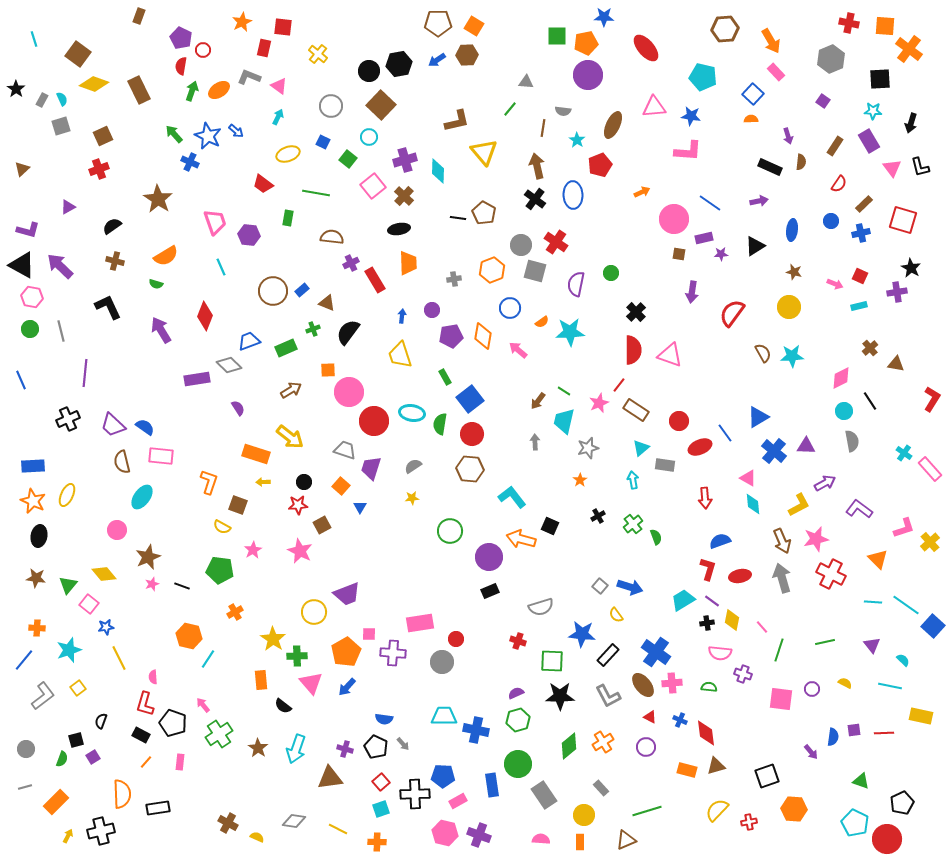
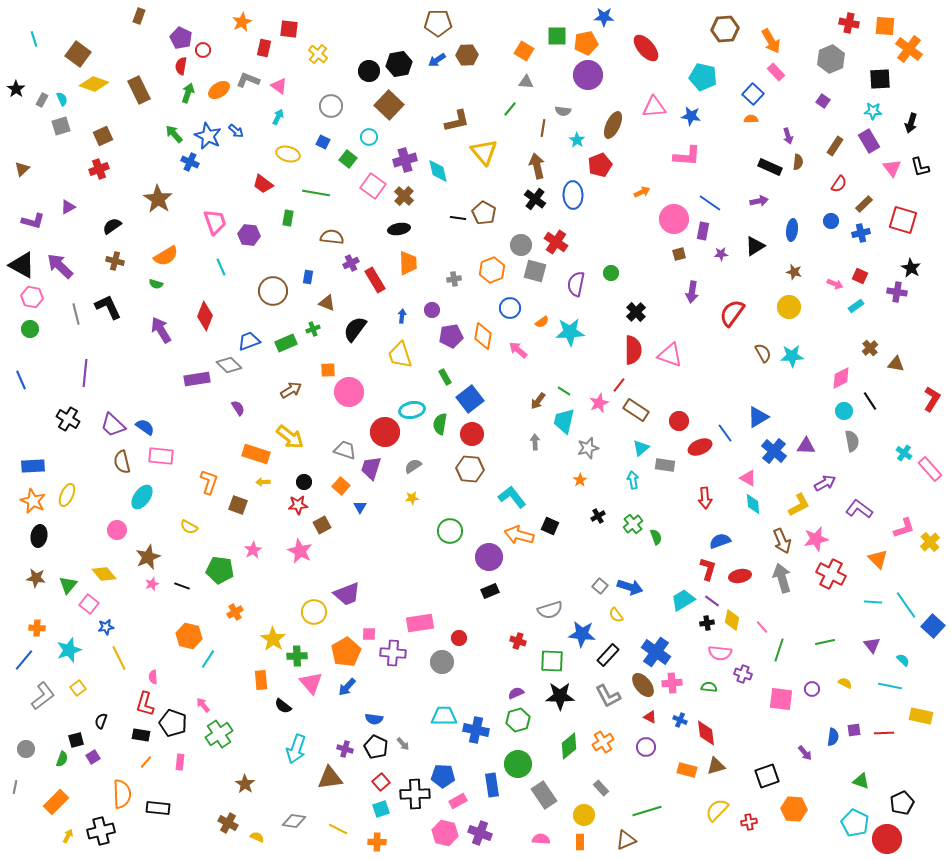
orange square at (474, 26): moved 50 px right, 25 px down
red square at (283, 27): moved 6 px right, 2 px down
gray L-shape at (249, 77): moved 1 px left, 3 px down
green arrow at (192, 91): moved 4 px left, 2 px down
brown square at (381, 105): moved 8 px right
pink L-shape at (688, 151): moved 1 px left, 5 px down
yellow ellipse at (288, 154): rotated 35 degrees clockwise
brown semicircle at (801, 162): moved 3 px left
cyan diamond at (438, 171): rotated 15 degrees counterclockwise
pink square at (373, 186): rotated 15 degrees counterclockwise
purple L-shape at (28, 230): moved 5 px right, 9 px up
purple rectangle at (704, 238): moved 1 px left, 7 px up; rotated 66 degrees counterclockwise
brown square at (679, 254): rotated 24 degrees counterclockwise
blue rectangle at (302, 290): moved 6 px right, 13 px up; rotated 40 degrees counterclockwise
purple cross at (897, 292): rotated 18 degrees clockwise
cyan rectangle at (859, 306): moved 3 px left; rotated 21 degrees counterclockwise
gray line at (61, 331): moved 15 px right, 17 px up
black semicircle at (348, 332): moved 7 px right, 3 px up
green rectangle at (286, 348): moved 5 px up
cyan ellipse at (412, 413): moved 3 px up; rotated 20 degrees counterclockwise
black cross at (68, 419): rotated 35 degrees counterclockwise
red circle at (374, 421): moved 11 px right, 11 px down
yellow semicircle at (222, 527): moved 33 px left
orange arrow at (521, 539): moved 2 px left, 4 px up
cyan line at (906, 605): rotated 20 degrees clockwise
gray semicircle at (541, 607): moved 9 px right, 3 px down
red circle at (456, 639): moved 3 px right, 1 px up
blue semicircle at (384, 719): moved 10 px left
black rectangle at (141, 735): rotated 18 degrees counterclockwise
brown star at (258, 748): moved 13 px left, 36 px down
purple arrow at (811, 752): moved 6 px left, 1 px down
gray line at (25, 787): moved 10 px left; rotated 64 degrees counterclockwise
black rectangle at (158, 808): rotated 15 degrees clockwise
purple cross at (479, 835): moved 1 px right, 2 px up
